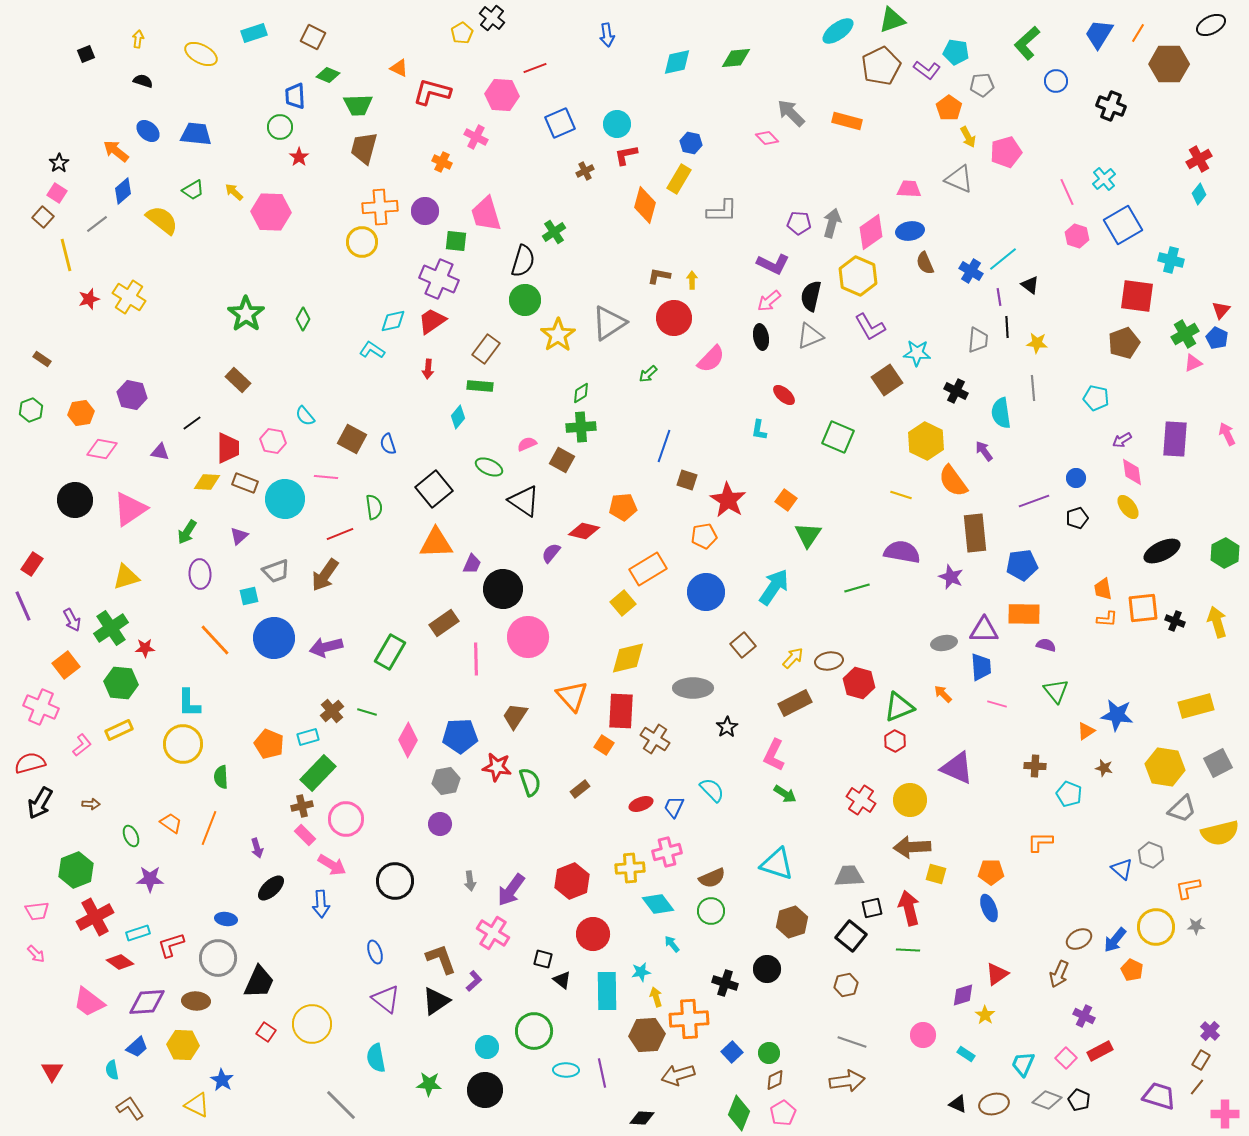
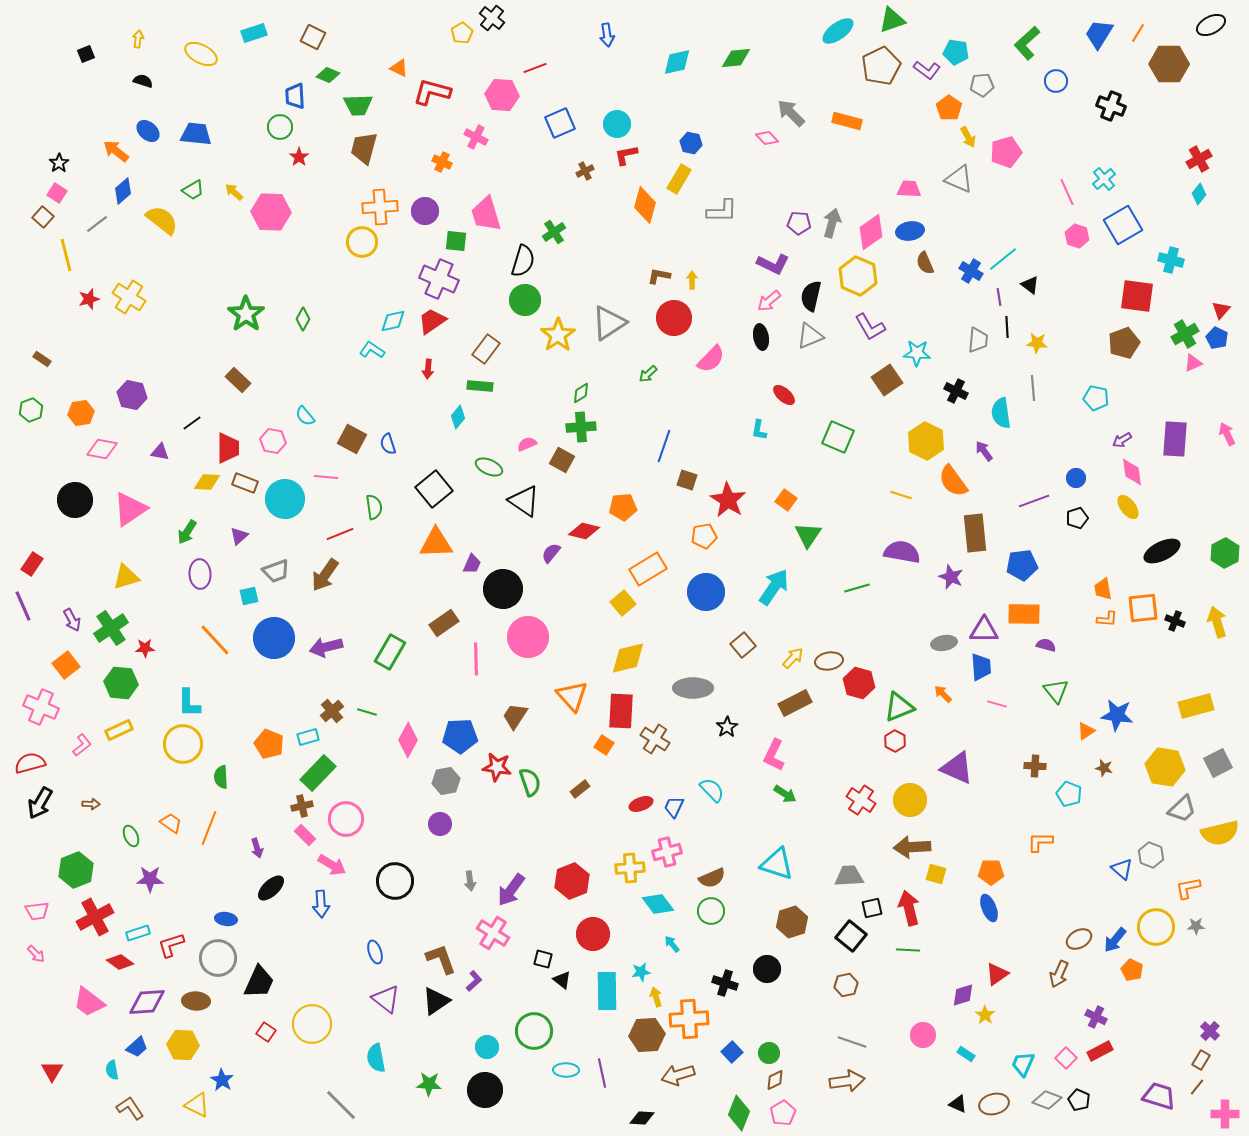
purple cross at (1084, 1016): moved 12 px right, 1 px down
